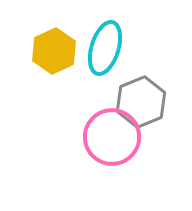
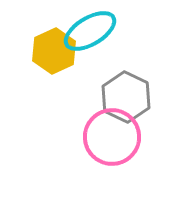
cyan ellipse: moved 15 px left, 17 px up; rotated 42 degrees clockwise
gray hexagon: moved 15 px left, 5 px up; rotated 12 degrees counterclockwise
